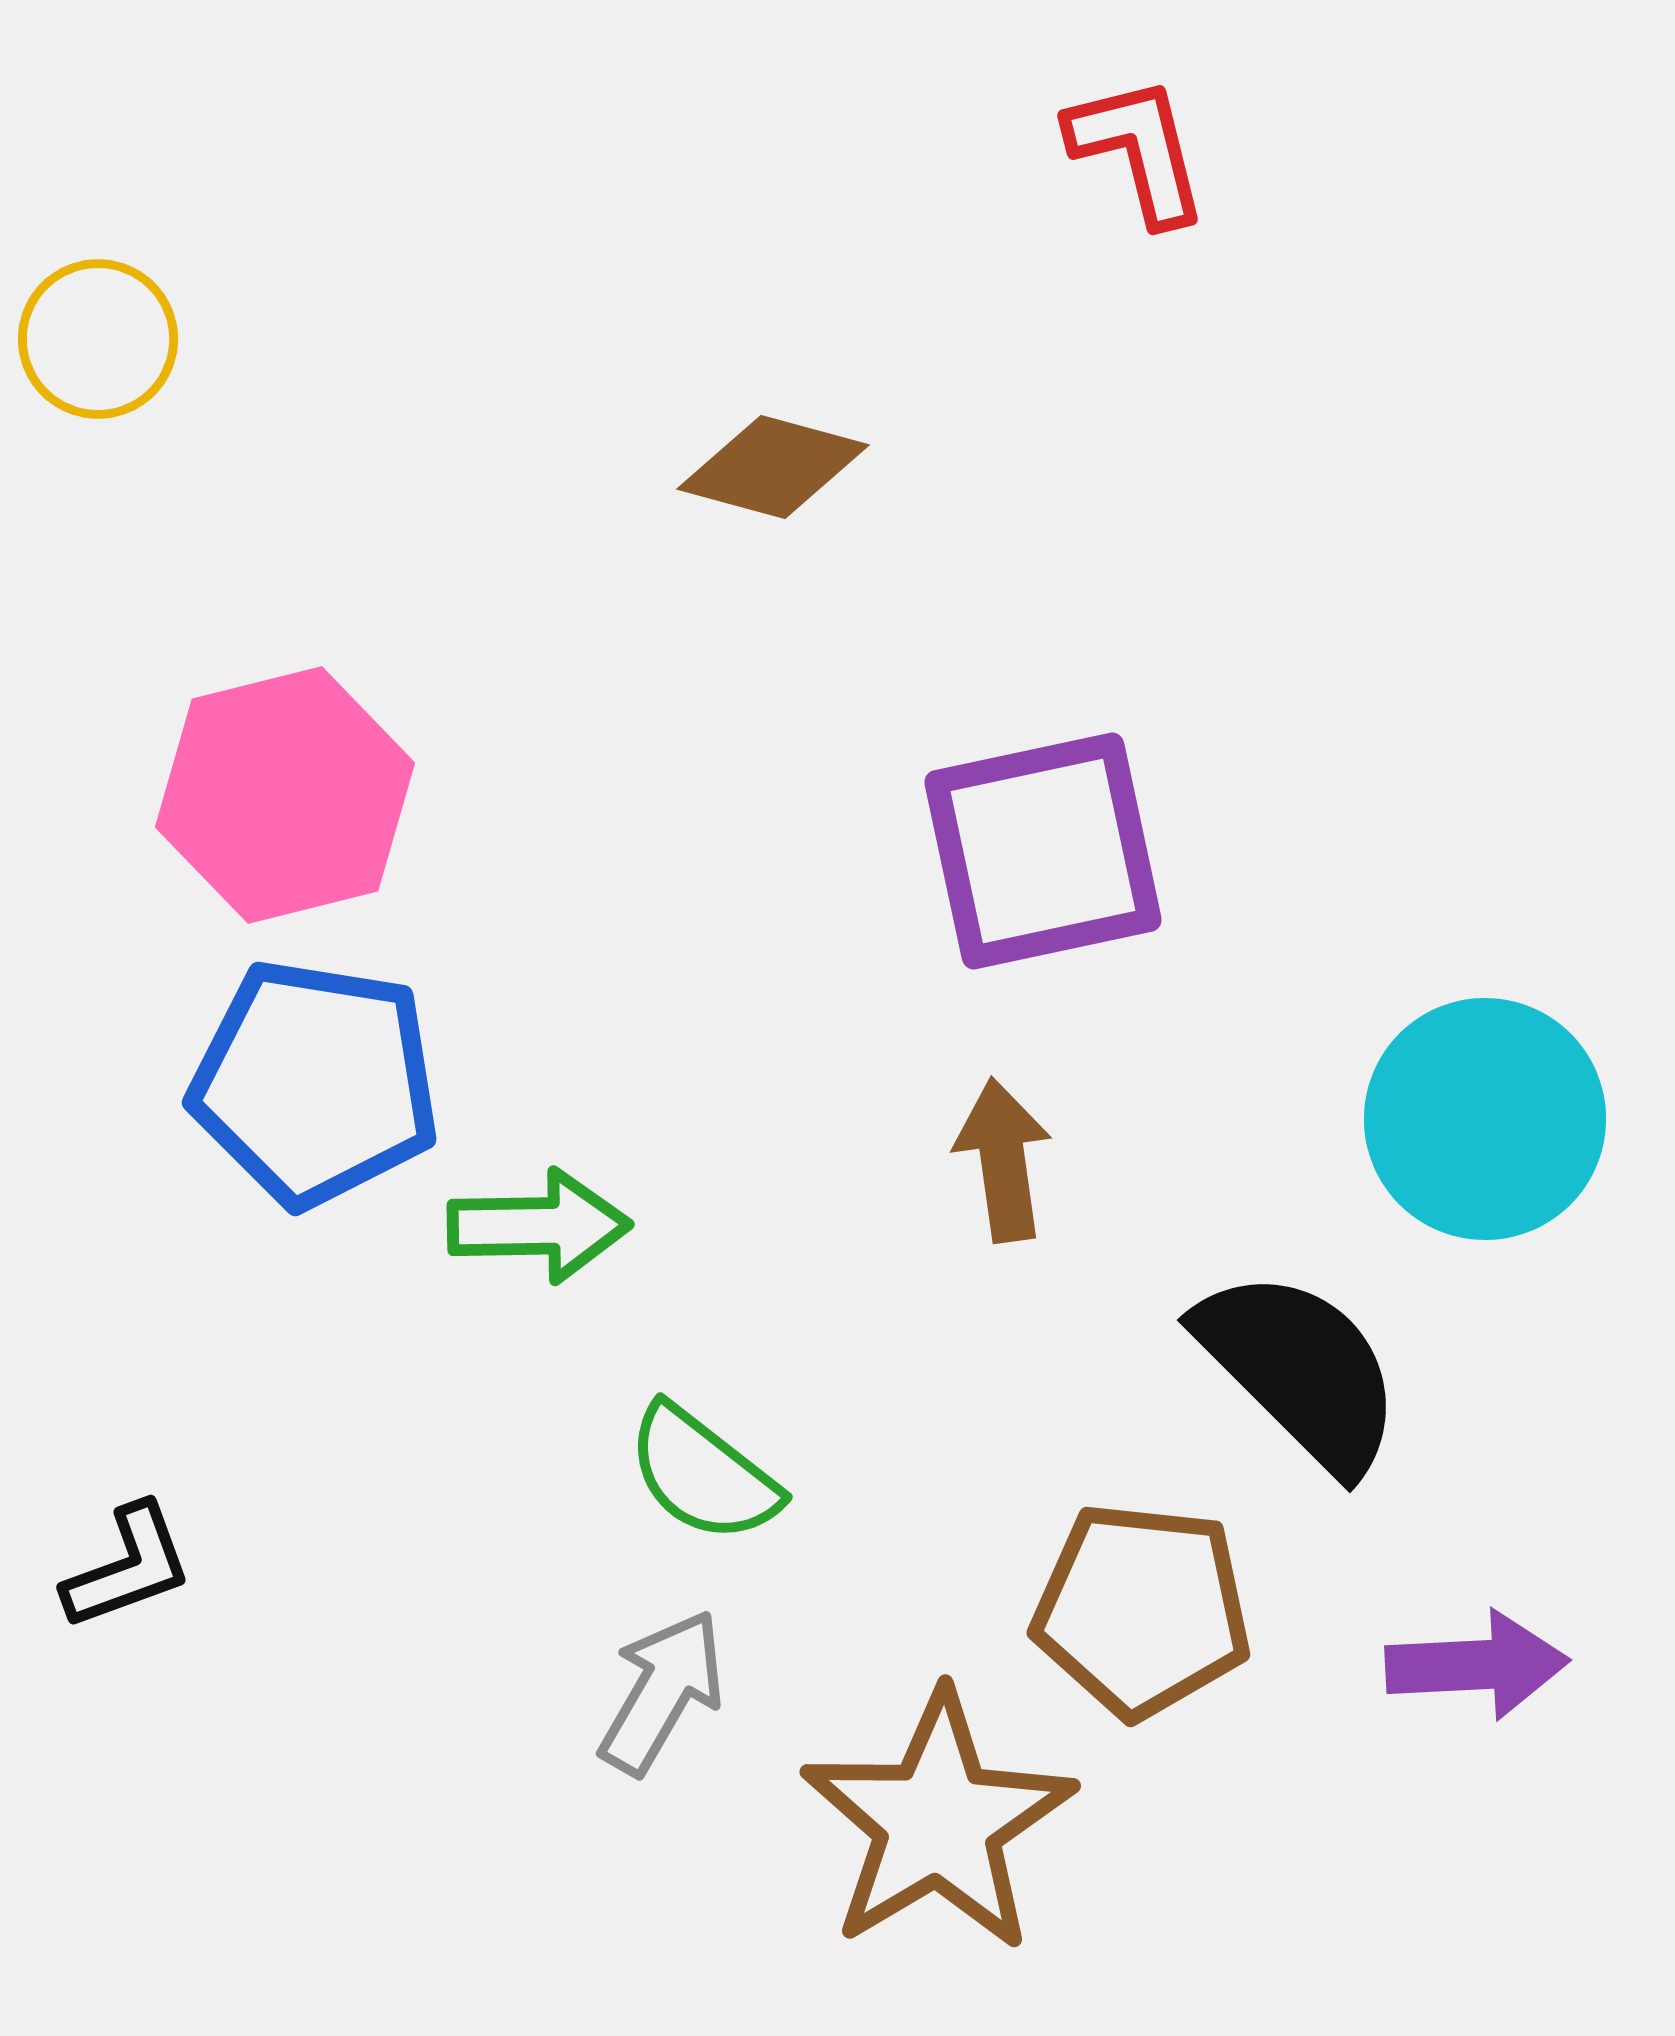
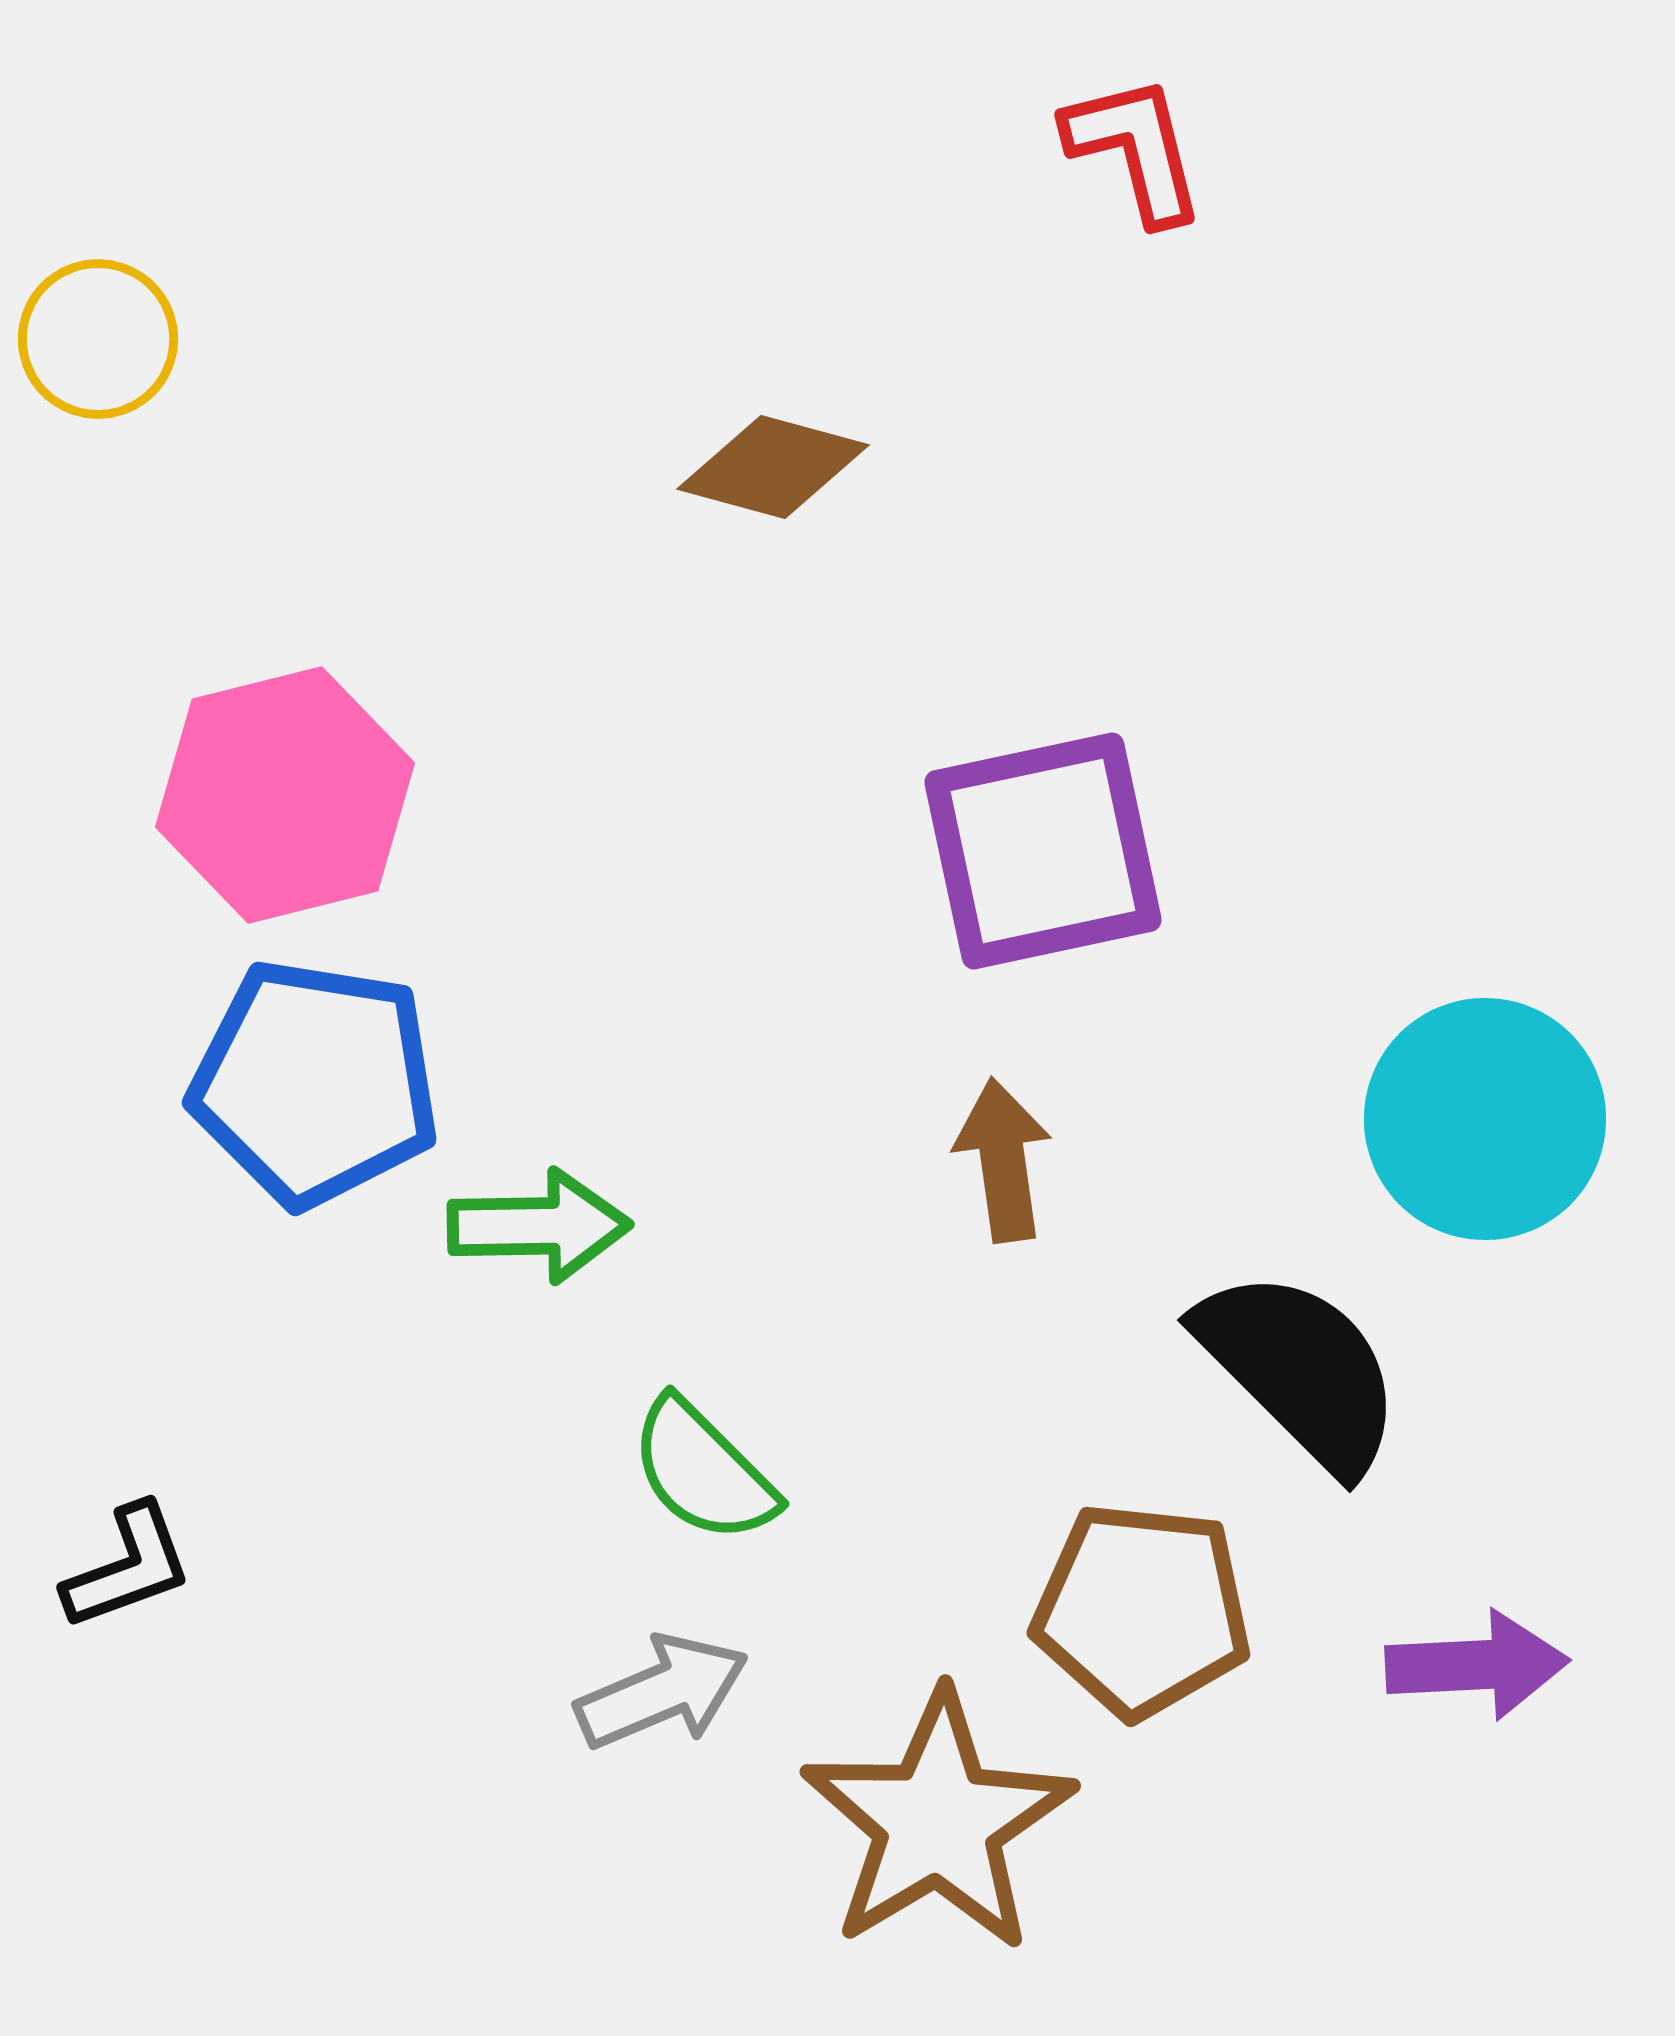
red L-shape: moved 3 px left, 1 px up
green semicircle: moved 3 px up; rotated 7 degrees clockwise
gray arrow: rotated 37 degrees clockwise
